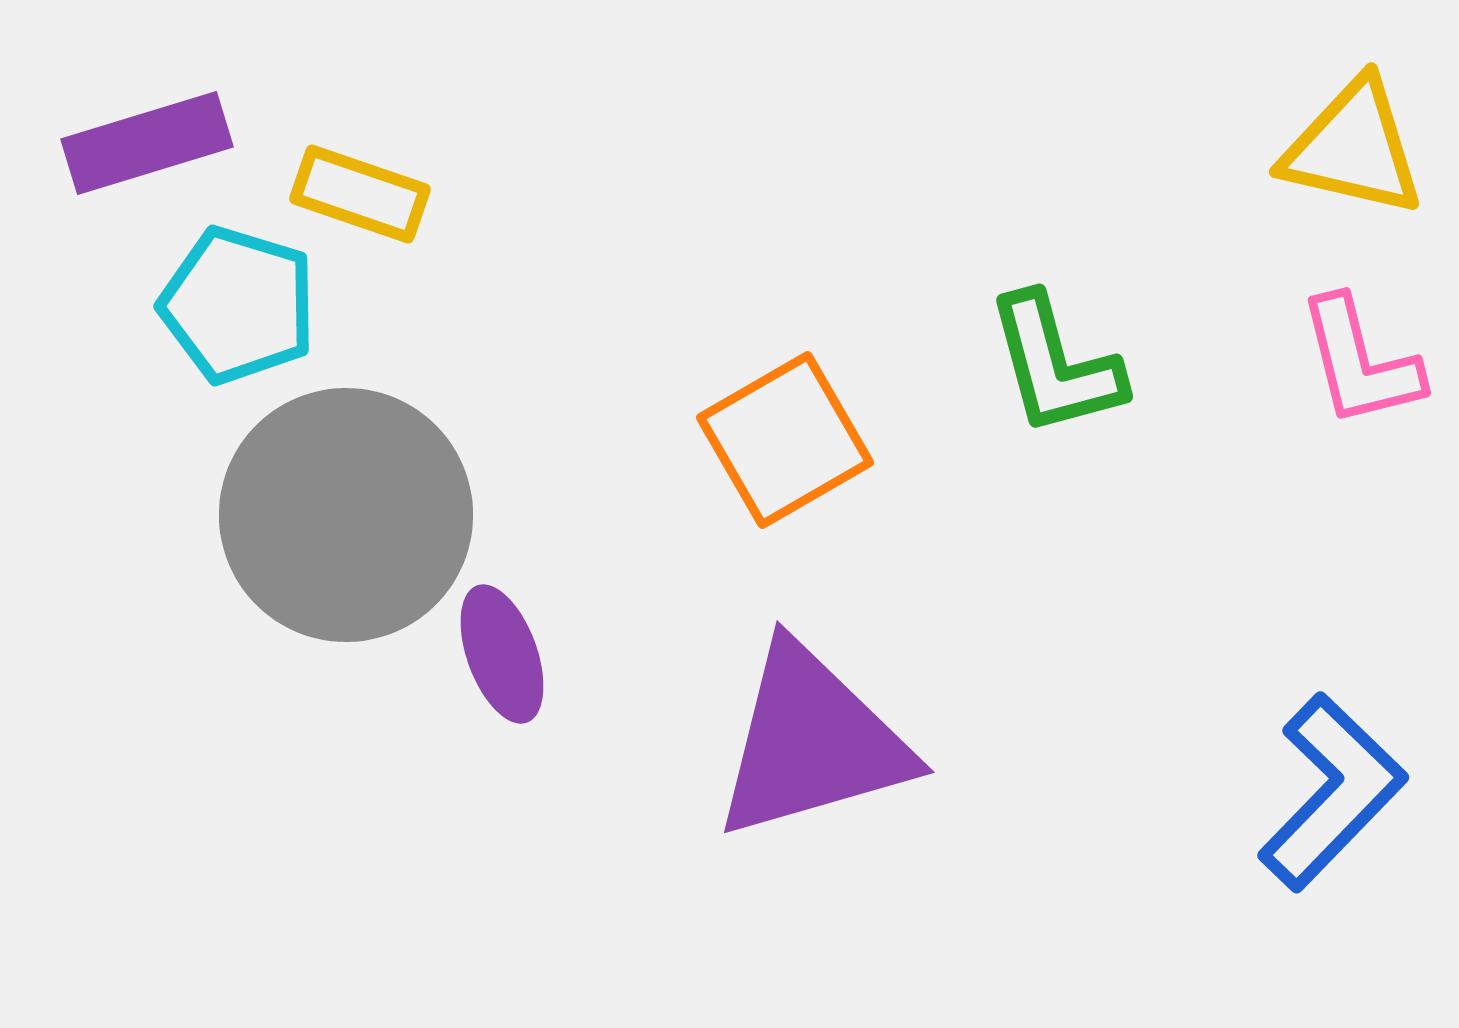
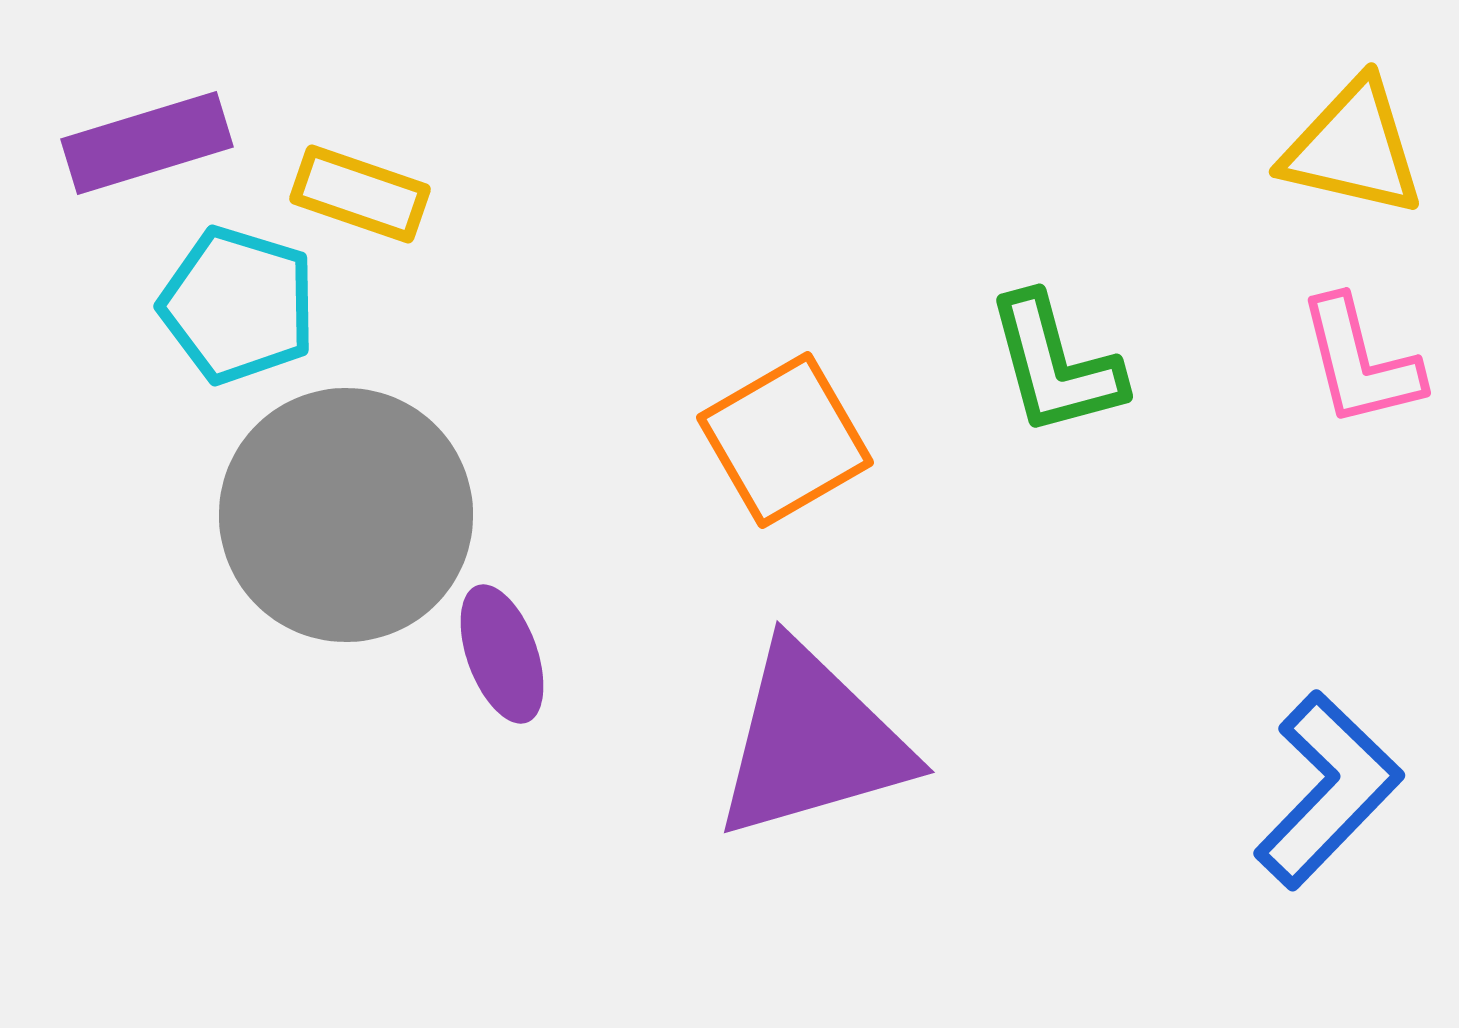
blue L-shape: moved 4 px left, 2 px up
